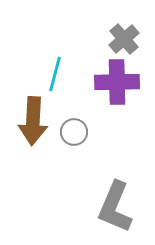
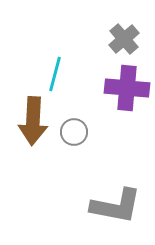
purple cross: moved 10 px right, 6 px down; rotated 6 degrees clockwise
gray L-shape: moved 1 px right, 1 px up; rotated 102 degrees counterclockwise
